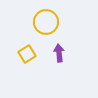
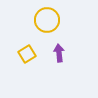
yellow circle: moved 1 px right, 2 px up
